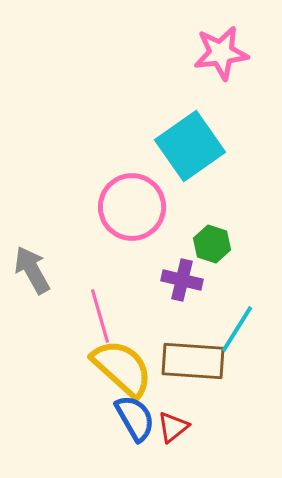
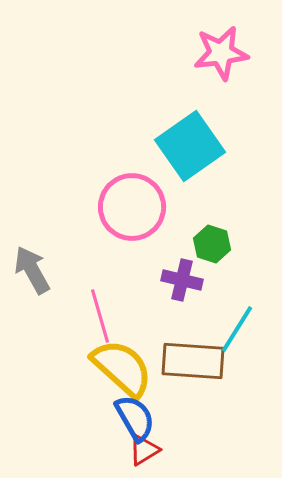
red triangle: moved 29 px left, 23 px down; rotated 8 degrees clockwise
